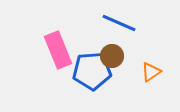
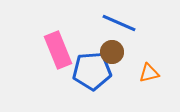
brown circle: moved 4 px up
orange triangle: moved 2 px left, 1 px down; rotated 20 degrees clockwise
